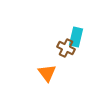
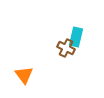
orange triangle: moved 23 px left, 2 px down
